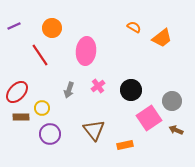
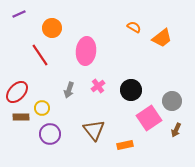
purple line: moved 5 px right, 12 px up
brown arrow: rotated 88 degrees counterclockwise
